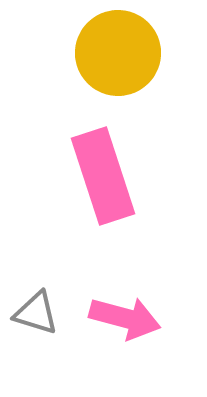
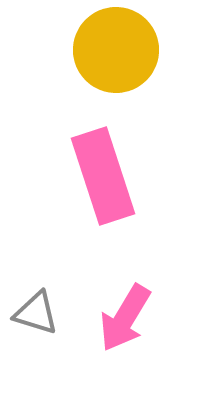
yellow circle: moved 2 px left, 3 px up
pink arrow: rotated 106 degrees clockwise
